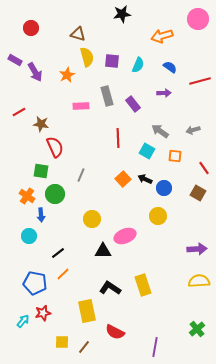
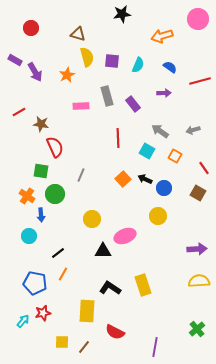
orange square at (175, 156): rotated 24 degrees clockwise
orange line at (63, 274): rotated 16 degrees counterclockwise
yellow rectangle at (87, 311): rotated 15 degrees clockwise
